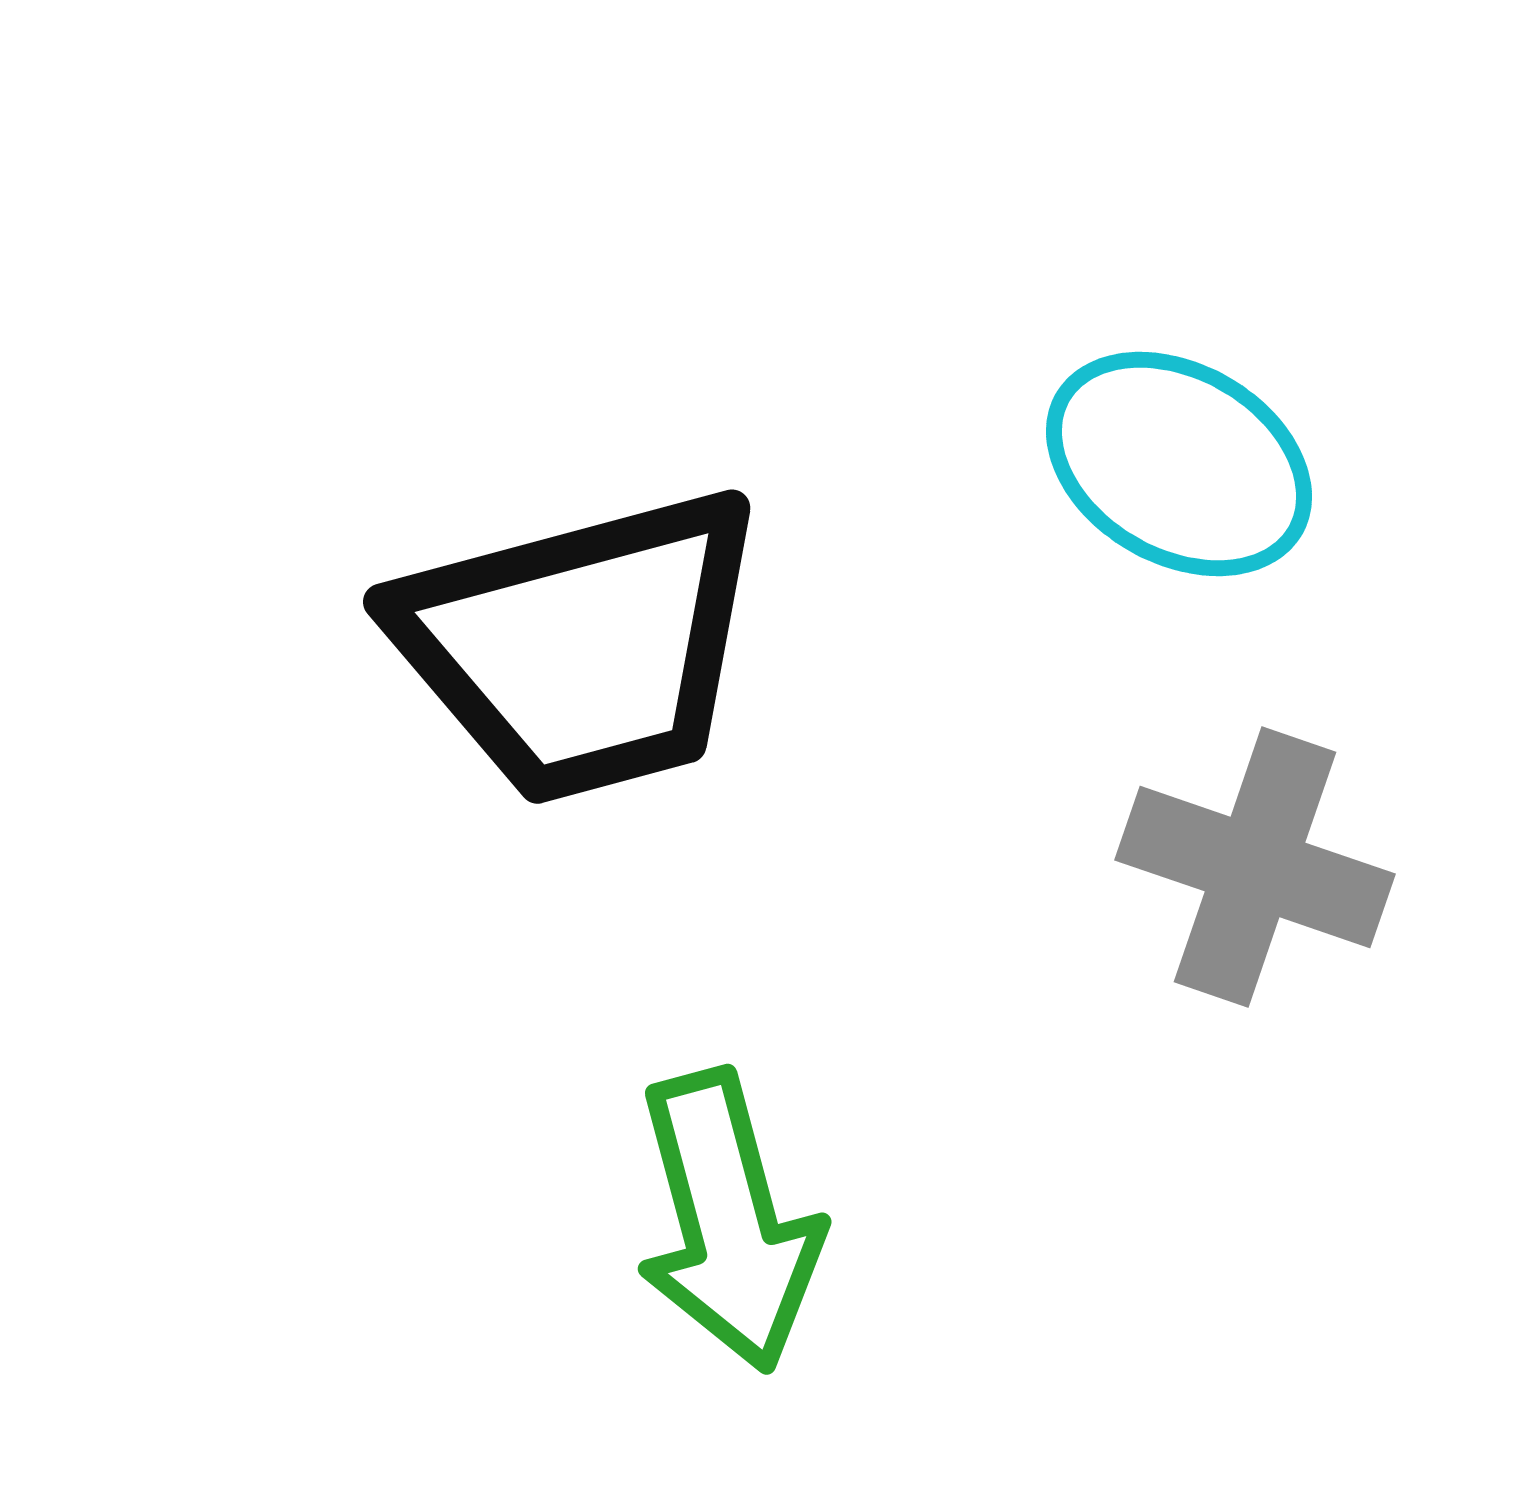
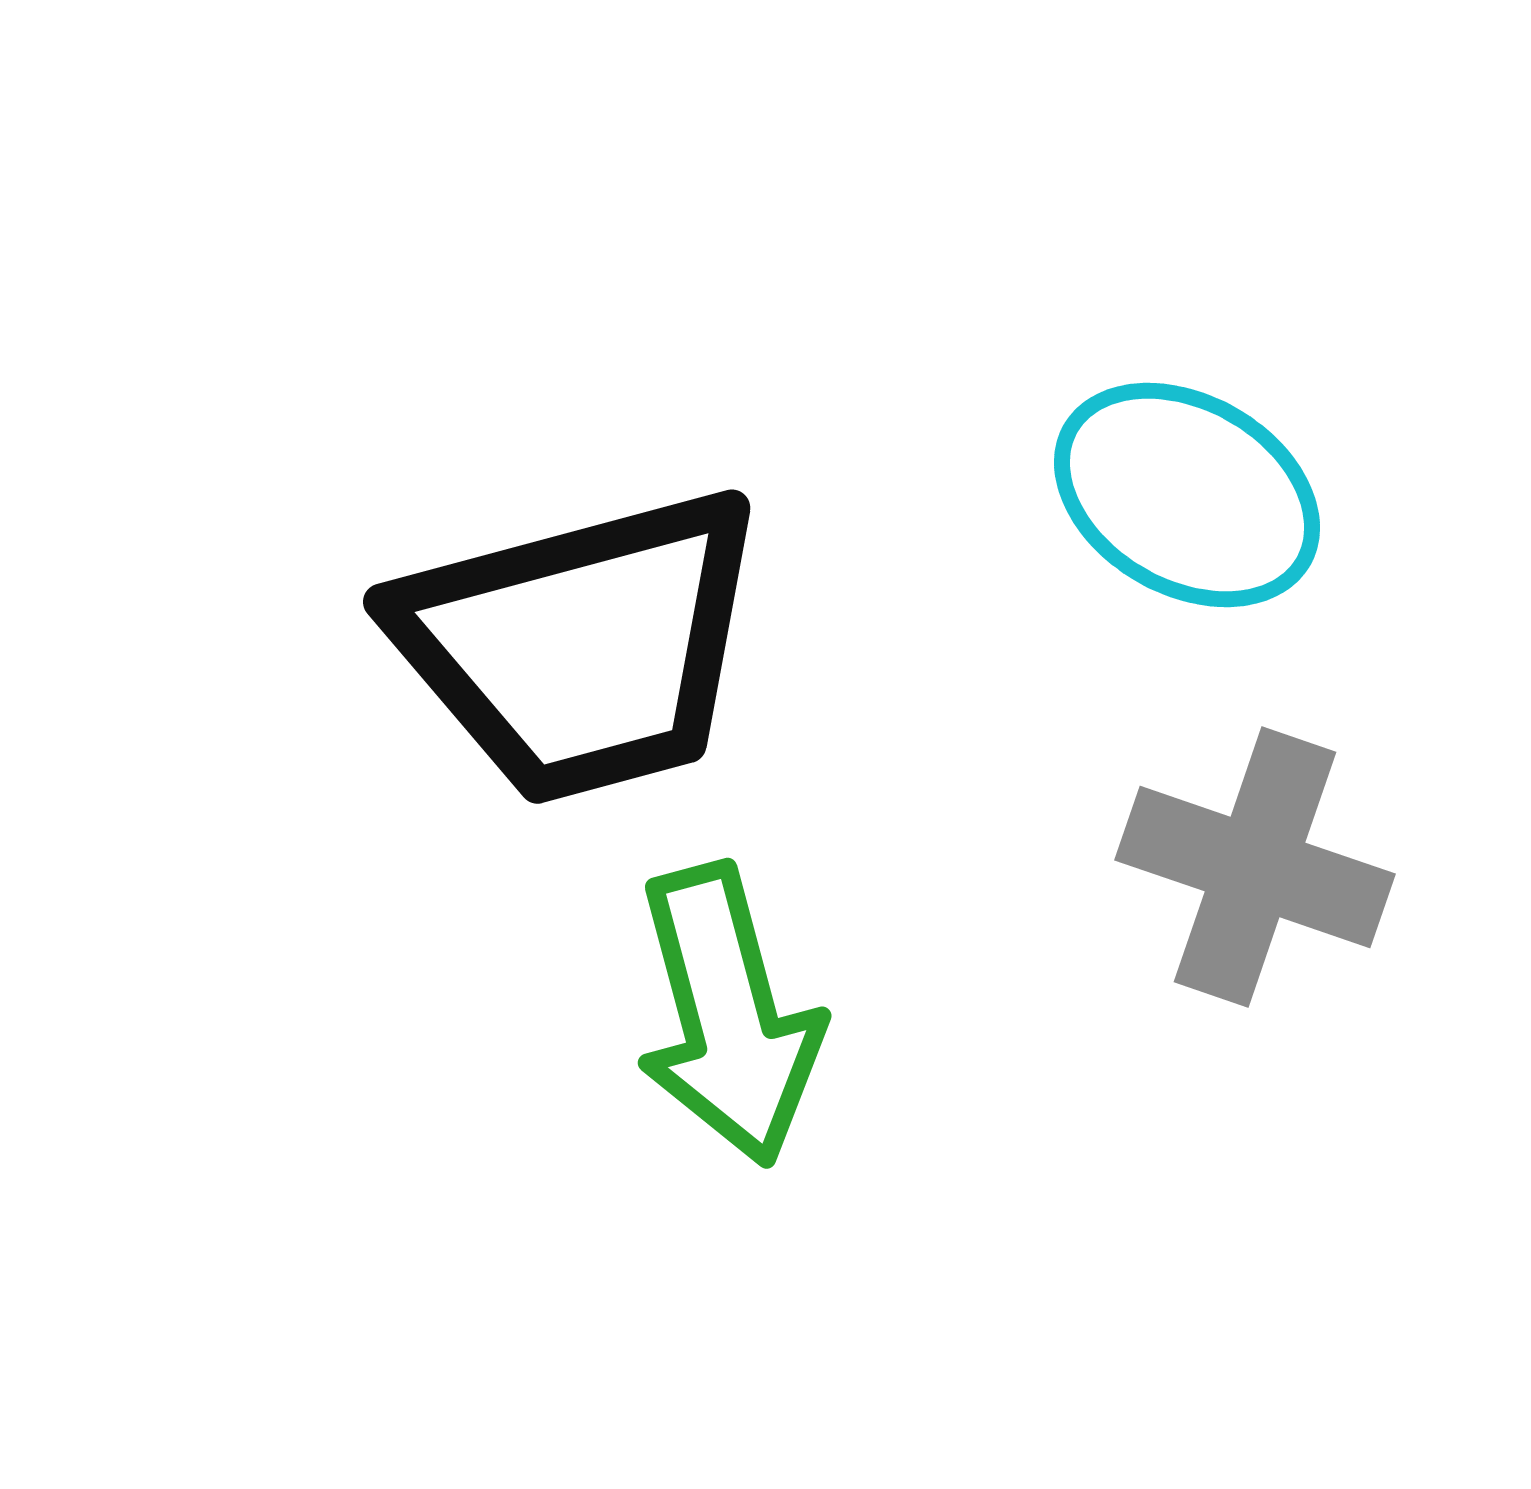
cyan ellipse: moved 8 px right, 31 px down
green arrow: moved 206 px up
